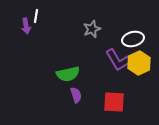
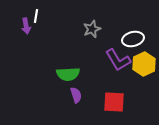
yellow hexagon: moved 5 px right, 1 px down
green semicircle: rotated 10 degrees clockwise
